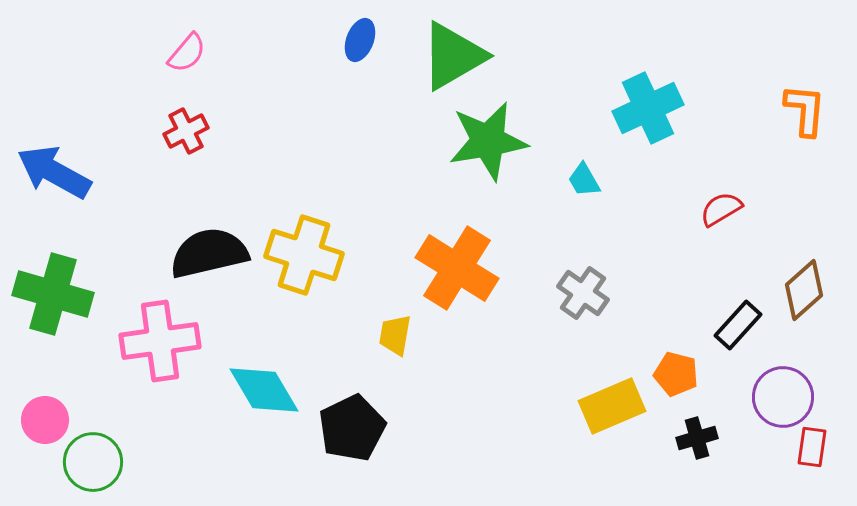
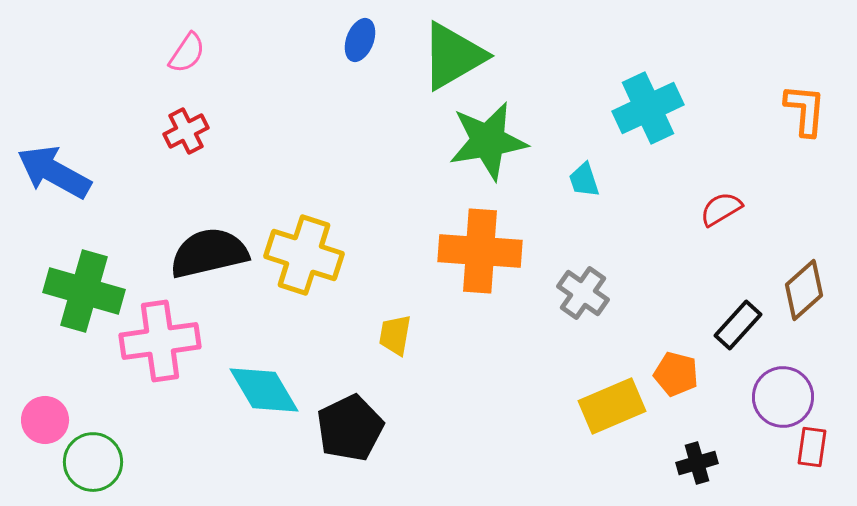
pink semicircle: rotated 6 degrees counterclockwise
cyan trapezoid: rotated 12 degrees clockwise
orange cross: moved 23 px right, 17 px up; rotated 28 degrees counterclockwise
green cross: moved 31 px right, 3 px up
black pentagon: moved 2 px left
black cross: moved 25 px down
